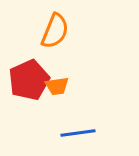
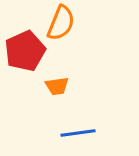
orange semicircle: moved 6 px right, 8 px up
red pentagon: moved 4 px left, 29 px up
